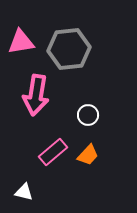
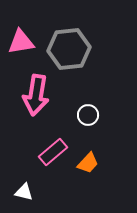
orange trapezoid: moved 8 px down
